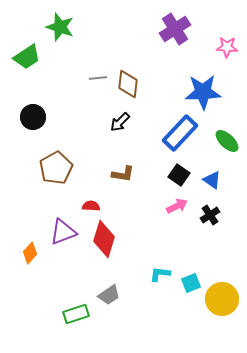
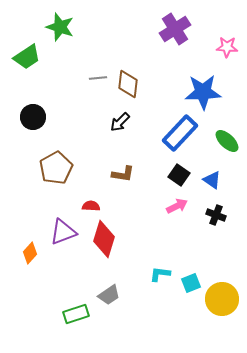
black cross: moved 6 px right; rotated 36 degrees counterclockwise
